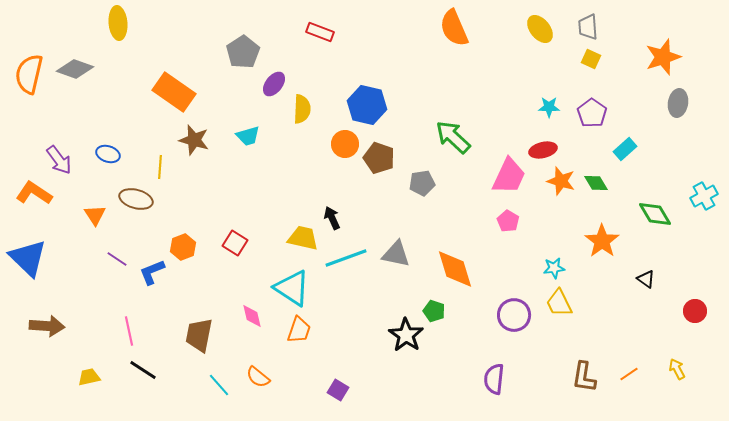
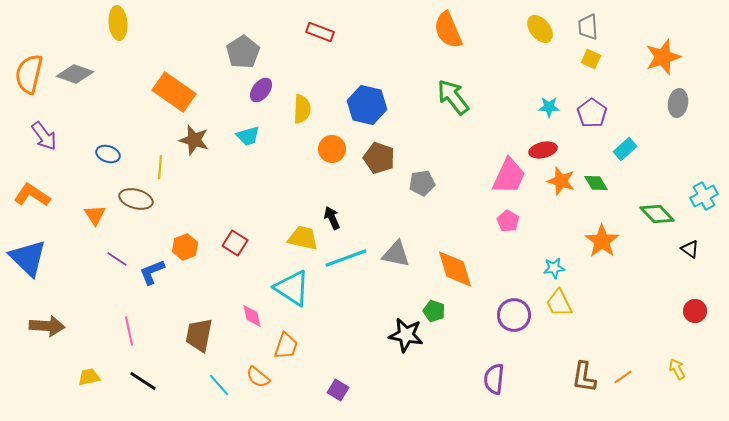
orange semicircle at (454, 28): moved 6 px left, 2 px down
gray diamond at (75, 69): moved 5 px down
purple ellipse at (274, 84): moved 13 px left, 6 px down
green arrow at (453, 137): moved 40 px up; rotated 9 degrees clockwise
orange circle at (345, 144): moved 13 px left, 5 px down
purple arrow at (59, 160): moved 15 px left, 24 px up
orange L-shape at (34, 193): moved 2 px left, 2 px down
green diamond at (655, 214): moved 2 px right; rotated 12 degrees counterclockwise
orange hexagon at (183, 247): moved 2 px right
black triangle at (646, 279): moved 44 px right, 30 px up
orange trapezoid at (299, 330): moved 13 px left, 16 px down
black star at (406, 335): rotated 24 degrees counterclockwise
black line at (143, 370): moved 11 px down
orange line at (629, 374): moved 6 px left, 3 px down
